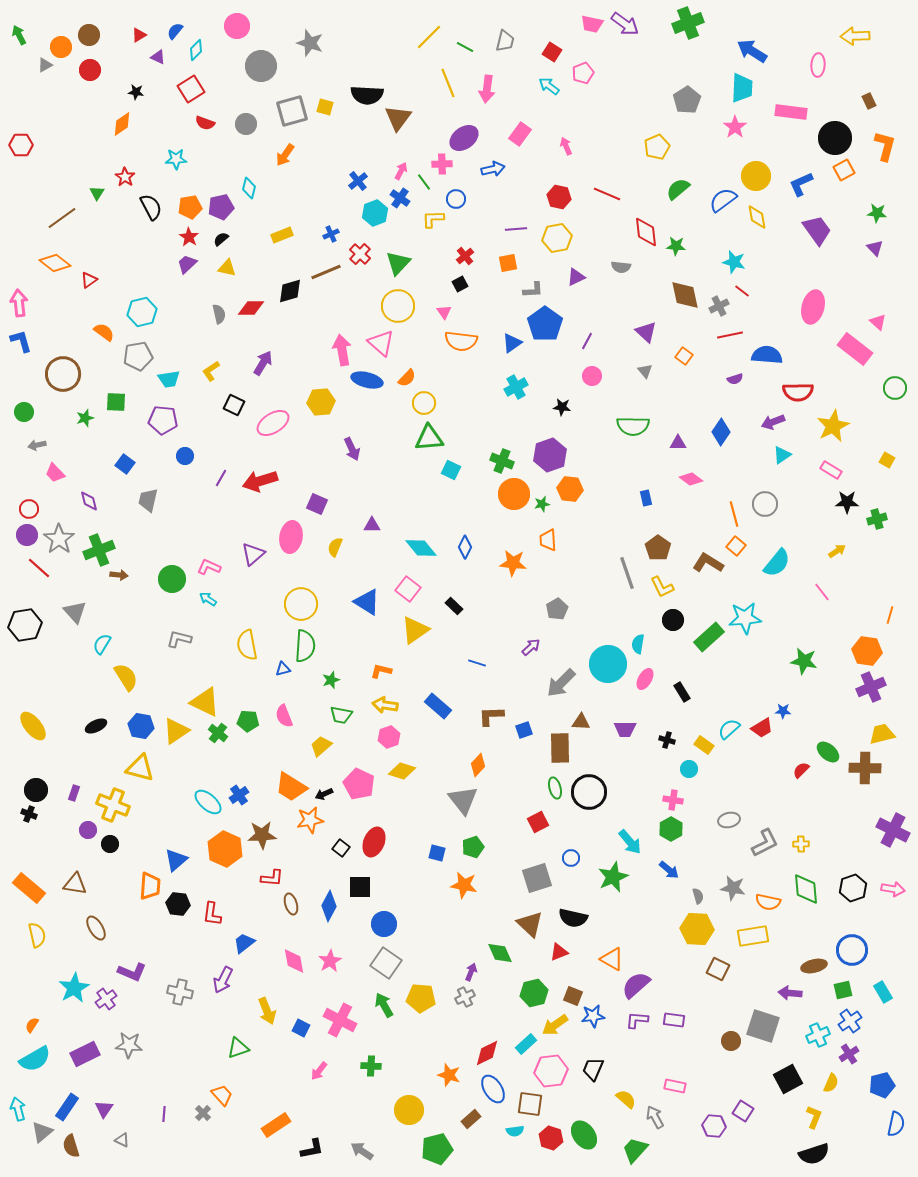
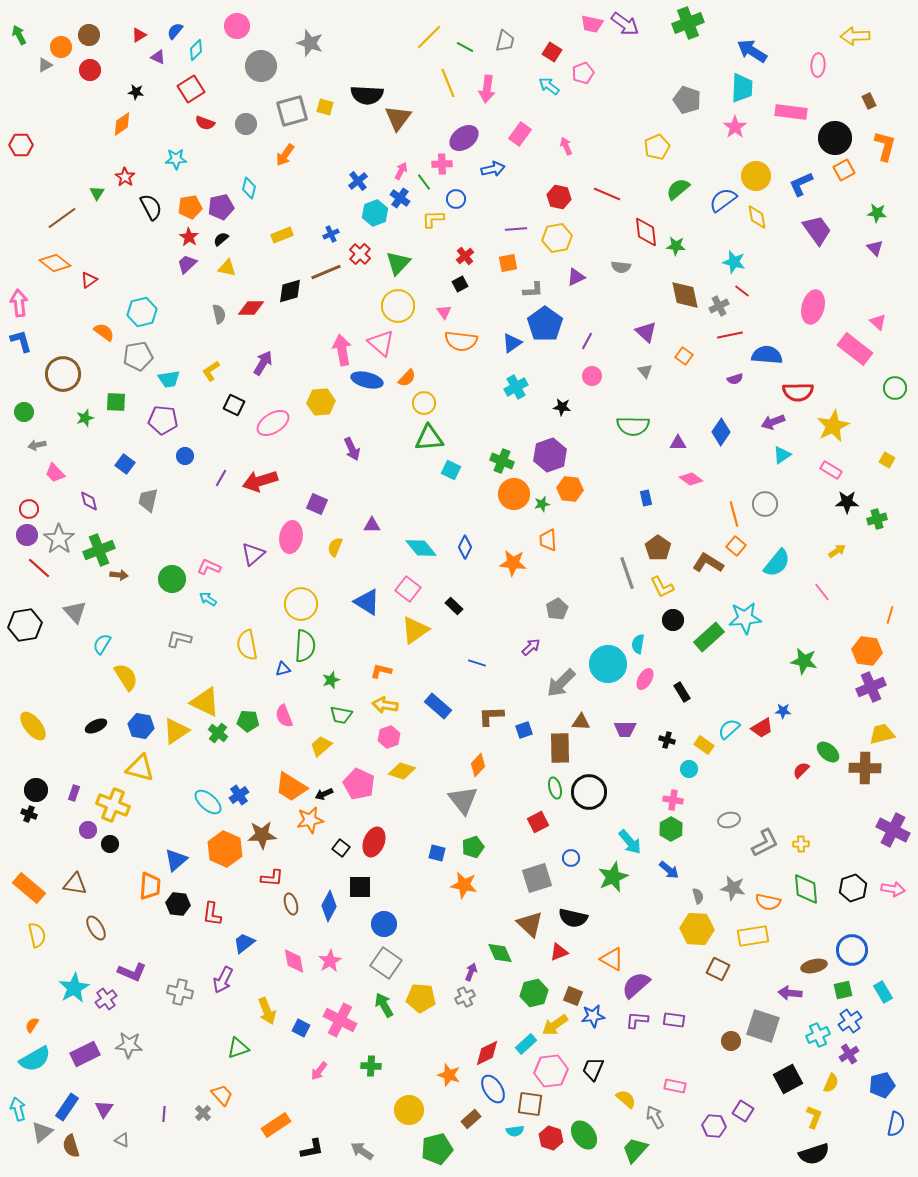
gray pentagon at (687, 100): rotated 20 degrees counterclockwise
